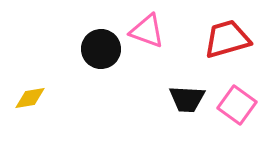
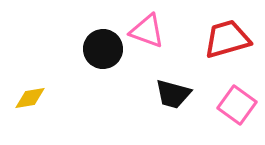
black circle: moved 2 px right
black trapezoid: moved 14 px left, 5 px up; rotated 12 degrees clockwise
